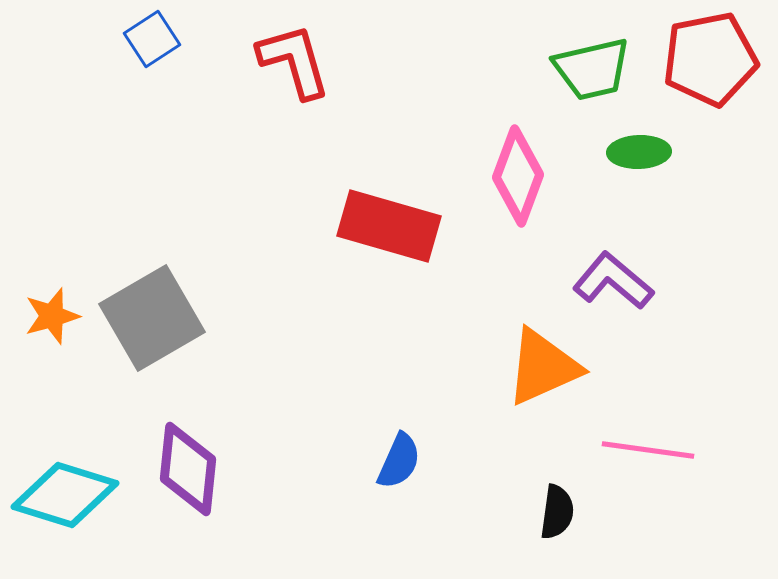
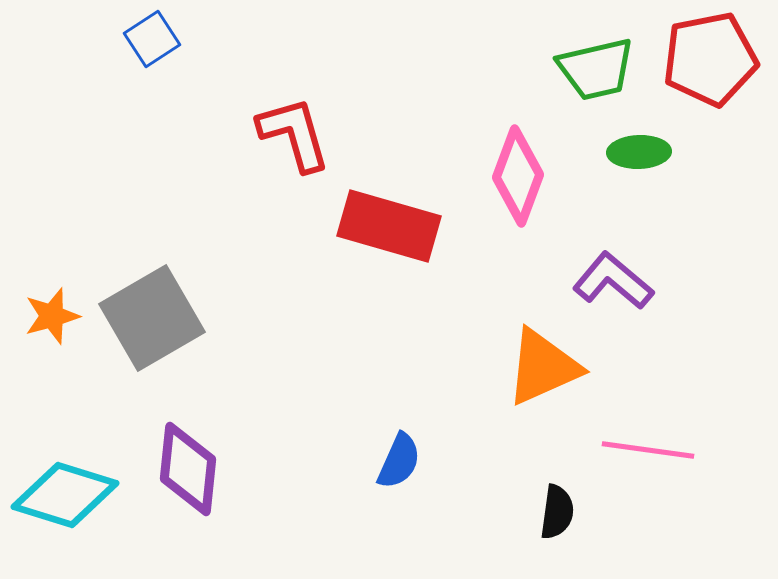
red L-shape: moved 73 px down
green trapezoid: moved 4 px right
